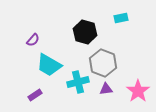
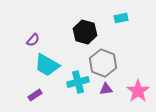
cyan trapezoid: moved 2 px left
